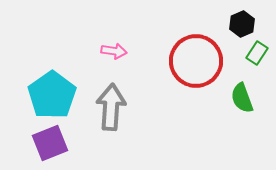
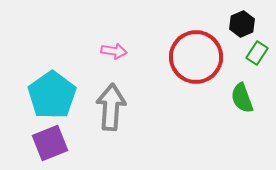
red circle: moved 4 px up
